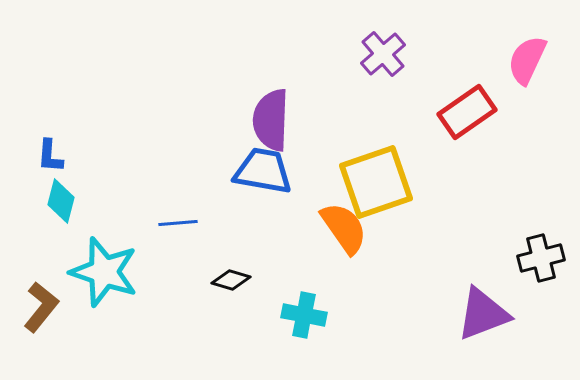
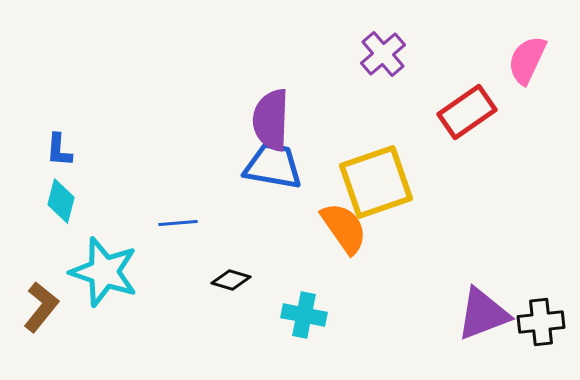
blue L-shape: moved 9 px right, 6 px up
blue trapezoid: moved 10 px right, 5 px up
black cross: moved 64 px down; rotated 9 degrees clockwise
